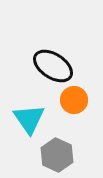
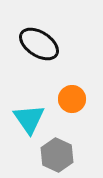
black ellipse: moved 14 px left, 22 px up
orange circle: moved 2 px left, 1 px up
